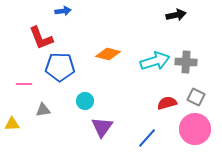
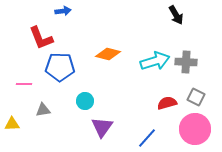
black arrow: rotated 72 degrees clockwise
